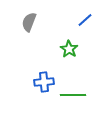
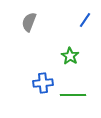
blue line: rotated 14 degrees counterclockwise
green star: moved 1 px right, 7 px down
blue cross: moved 1 px left, 1 px down
